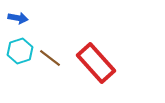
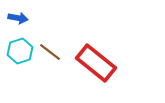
brown line: moved 6 px up
red rectangle: rotated 9 degrees counterclockwise
